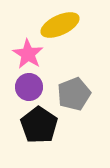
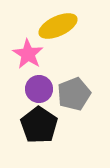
yellow ellipse: moved 2 px left, 1 px down
purple circle: moved 10 px right, 2 px down
